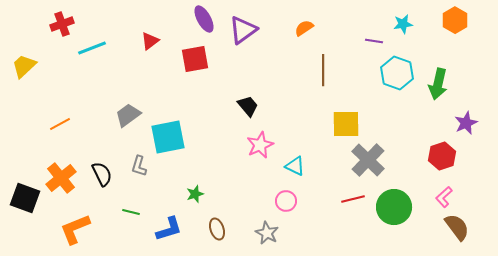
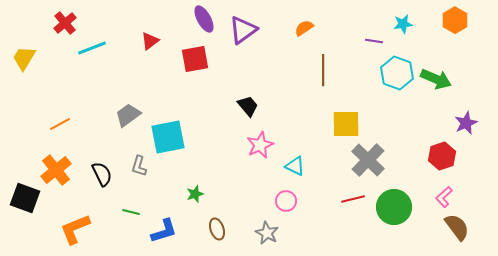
red cross: moved 3 px right, 1 px up; rotated 20 degrees counterclockwise
yellow trapezoid: moved 8 px up; rotated 16 degrees counterclockwise
green arrow: moved 2 px left, 5 px up; rotated 80 degrees counterclockwise
orange cross: moved 5 px left, 8 px up
blue L-shape: moved 5 px left, 2 px down
